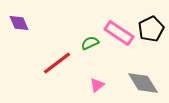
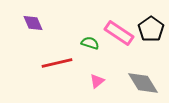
purple diamond: moved 14 px right
black pentagon: rotated 10 degrees counterclockwise
green semicircle: rotated 42 degrees clockwise
red line: rotated 24 degrees clockwise
pink triangle: moved 4 px up
